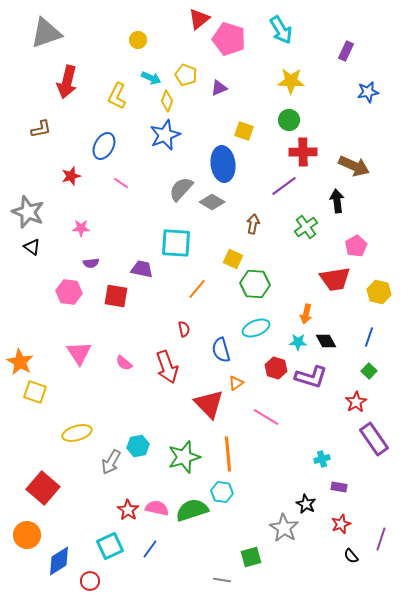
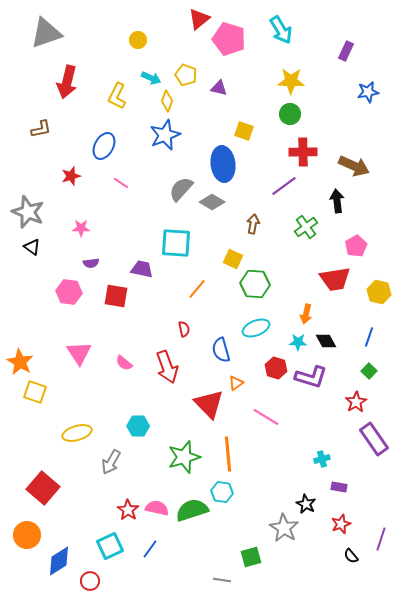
purple triangle at (219, 88): rotated 36 degrees clockwise
green circle at (289, 120): moved 1 px right, 6 px up
cyan hexagon at (138, 446): moved 20 px up; rotated 10 degrees clockwise
